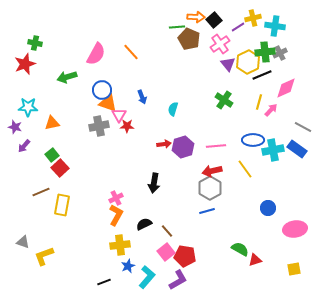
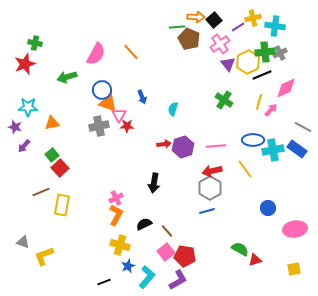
yellow cross at (120, 245): rotated 24 degrees clockwise
